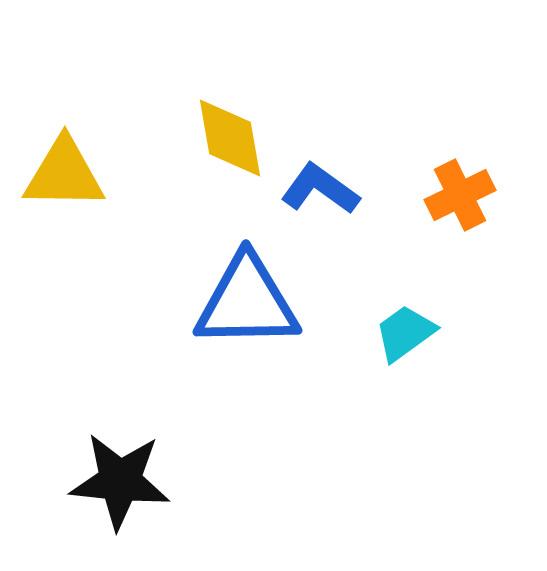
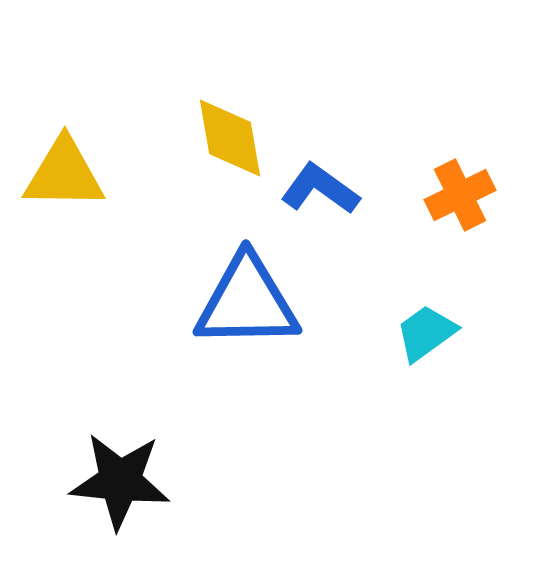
cyan trapezoid: moved 21 px right
